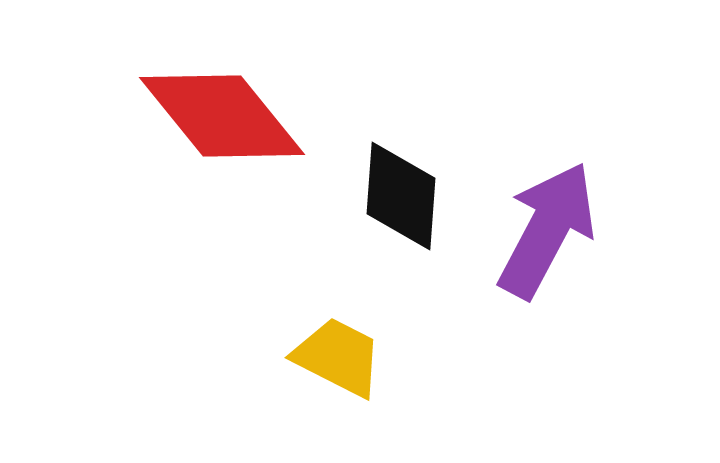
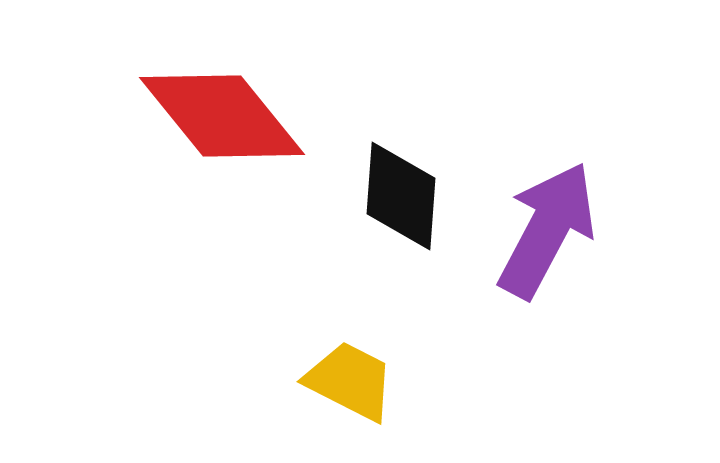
yellow trapezoid: moved 12 px right, 24 px down
